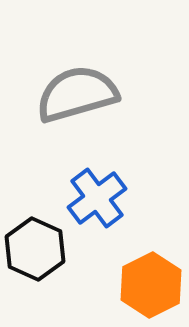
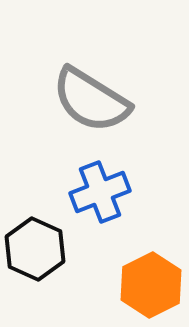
gray semicircle: moved 14 px right, 6 px down; rotated 132 degrees counterclockwise
blue cross: moved 3 px right, 6 px up; rotated 16 degrees clockwise
